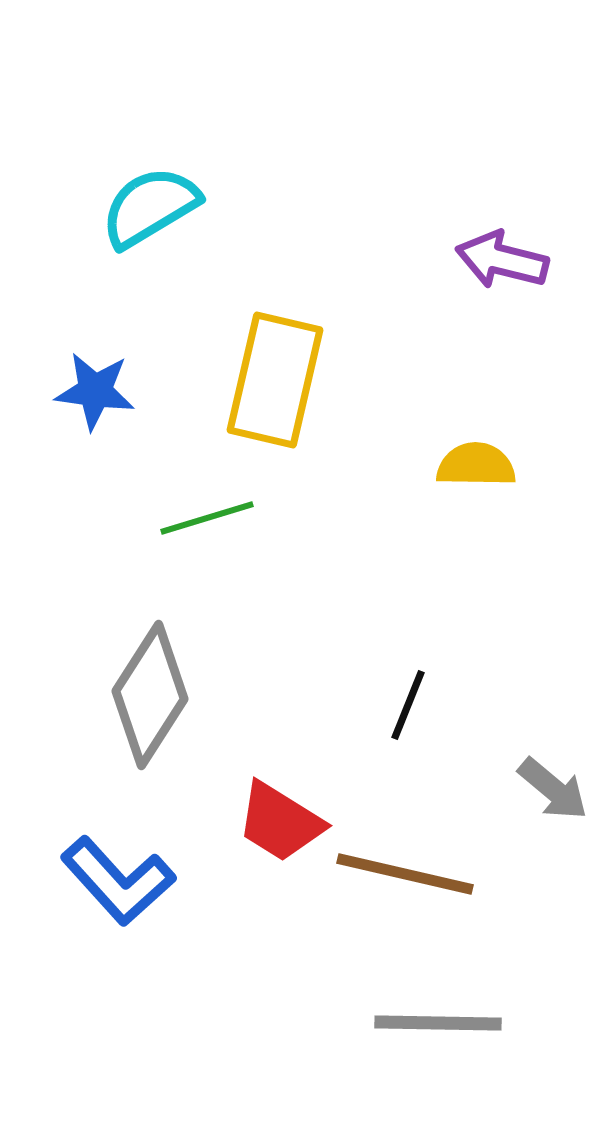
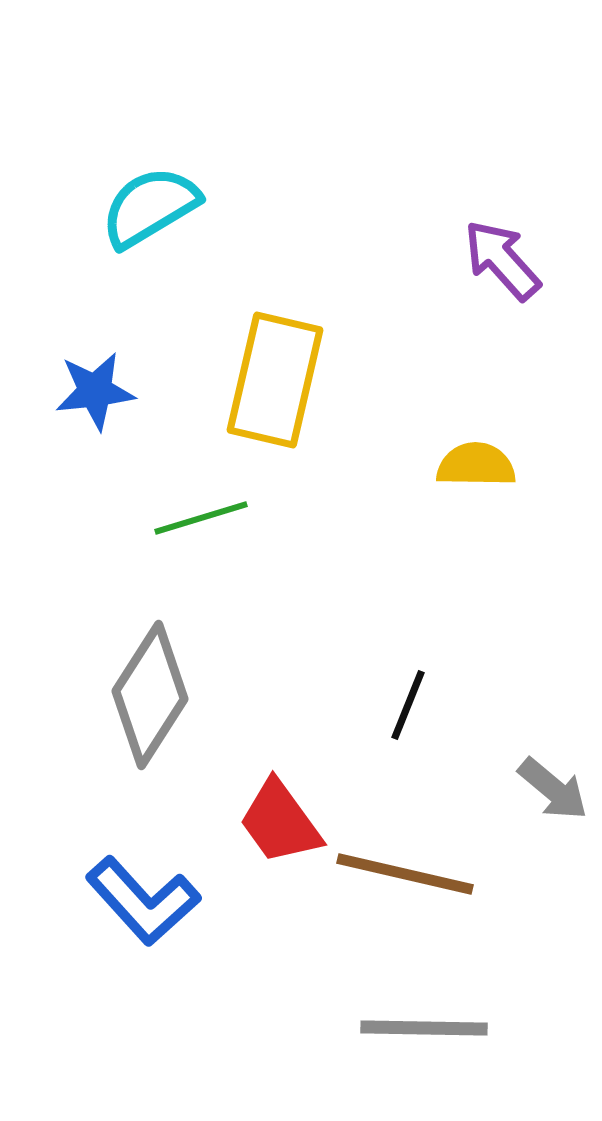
purple arrow: rotated 34 degrees clockwise
blue star: rotated 14 degrees counterclockwise
green line: moved 6 px left
red trapezoid: rotated 22 degrees clockwise
blue L-shape: moved 25 px right, 20 px down
gray line: moved 14 px left, 5 px down
